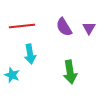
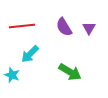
cyan arrow: rotated 54 degrees clockwise
green arrow: rotated 50 degrees counterclockwise
